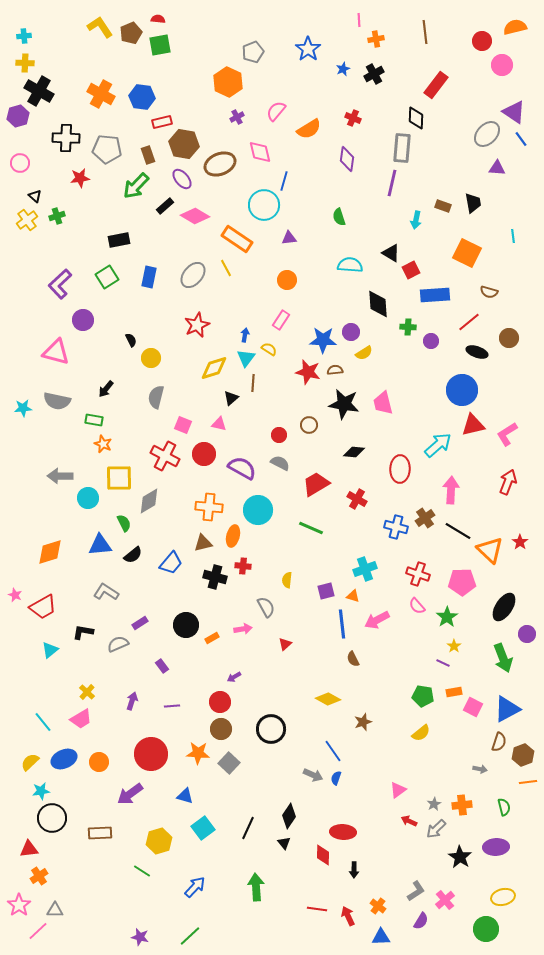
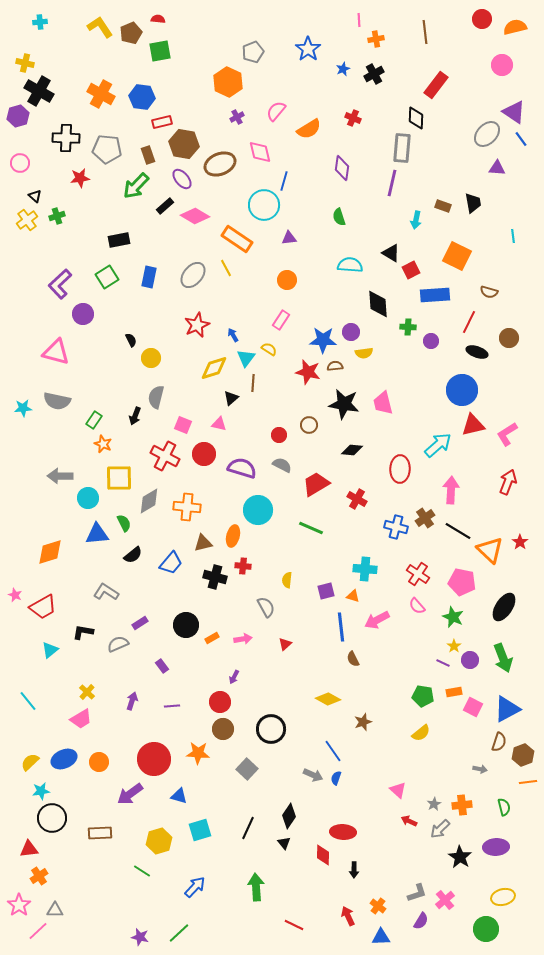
cyan cross at (24, 36): moved 16 px right, 14 px up
red circle at (482, 41): moved 22 px up
green square at (160, 45): moved 6 px down
yellow cross at (25, 63): rotated 12 degrees clockwise
purple diamond at (347, 159): moved 5 px left, 9 px down
orange square at (467, 253): moved 10 px left, 3 px down
purple circle at (83, 320): moved 6 px up
red line at (469, 322): rotated 25 degrees counterclockwise
blue arrow at (245, 335): moved 12 px left; rotated 40 degrees counterclockwise
yellow semicircle at (364, 353): rotated 24 degrees clockwise
brown semicircle at (335, 370): moved 4 px up
black arrow at (106, 389): moved 29 px right, 27 px down; rotated 18 degrees counterclockwise
green rectangle at (94, 420): rotated 66 degrees counterclockwise
black diamond at (354, 452): moved 2 px left, 2 px up
gray semicircle at (280, 463): moved 2 px right, 2 px down
purple semicircle at (242, 468): rotated 12 degrees counterclockwise
orange cross at (209, 507): moved 22 px left
blue triangle at (100, 545): moved 3 px left, 11 px up
cyan cross at (365, 569): rotated 25 degrees clockwise
red cross at (418, 574): rotated 15 degrees clockwise
pink pentagon at (462, 582): rotated 12 degrees clockwise
green star at (447, 617): moved 6 px right; rotated 15 degrees counterclockwise
blue line at (342, 624): moved 1 px left, 3 px down
pink arrow at (243, 629): moved 10 px down
purple circle at (527, 634): moved 57 px left, 26 px down
purple arrow at (234, 677): rotated 32 degrees counterclockwise
cyan line at (43, 722): moved 15 px left, 21 px up
brown circle at (221, 729): moved 2 px right
red circle at (151, 754): moved 3 px right, 5 px down
gray square at (229, 763): moved 18 px right, 6 px down
pink triangle at (398, 790): rotated 42 degrees counterclockwise
blue triangle at (185, 796): moved 6 px left
cyan square at (203, 828): moved 3 px left, 2 px down; rotated 20 degrees clockwise
gray arrow at (436, 829): moved 4 px right
gray L-shape at (416, 891): moved 1 px right, 2 px down; rotated 15 degrees clockwise
red line at (317, 909): moved 23 px left, 16 px down; rotated 18 degrees clockwise
green line at (190, 936): moved 11 px left, 3 px up
